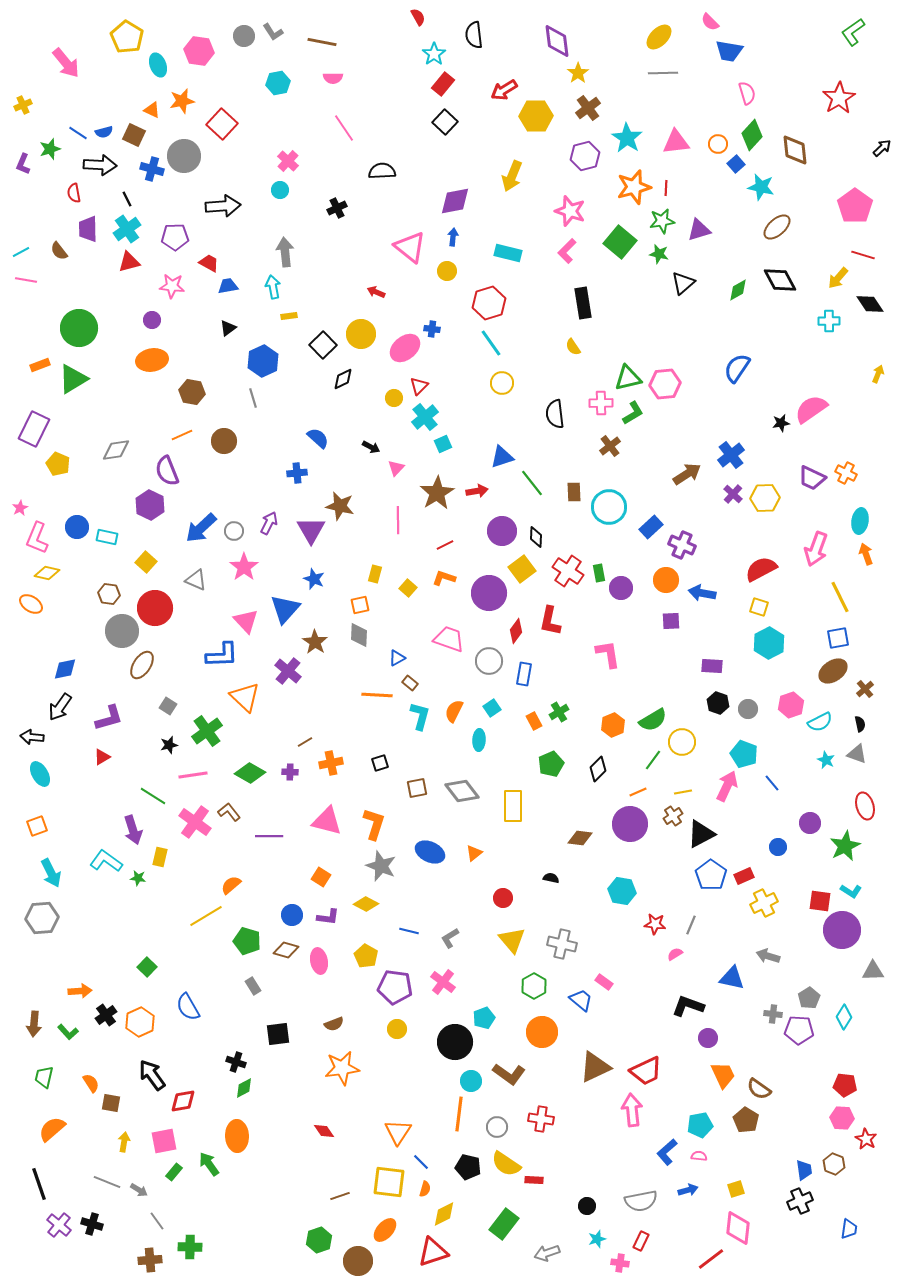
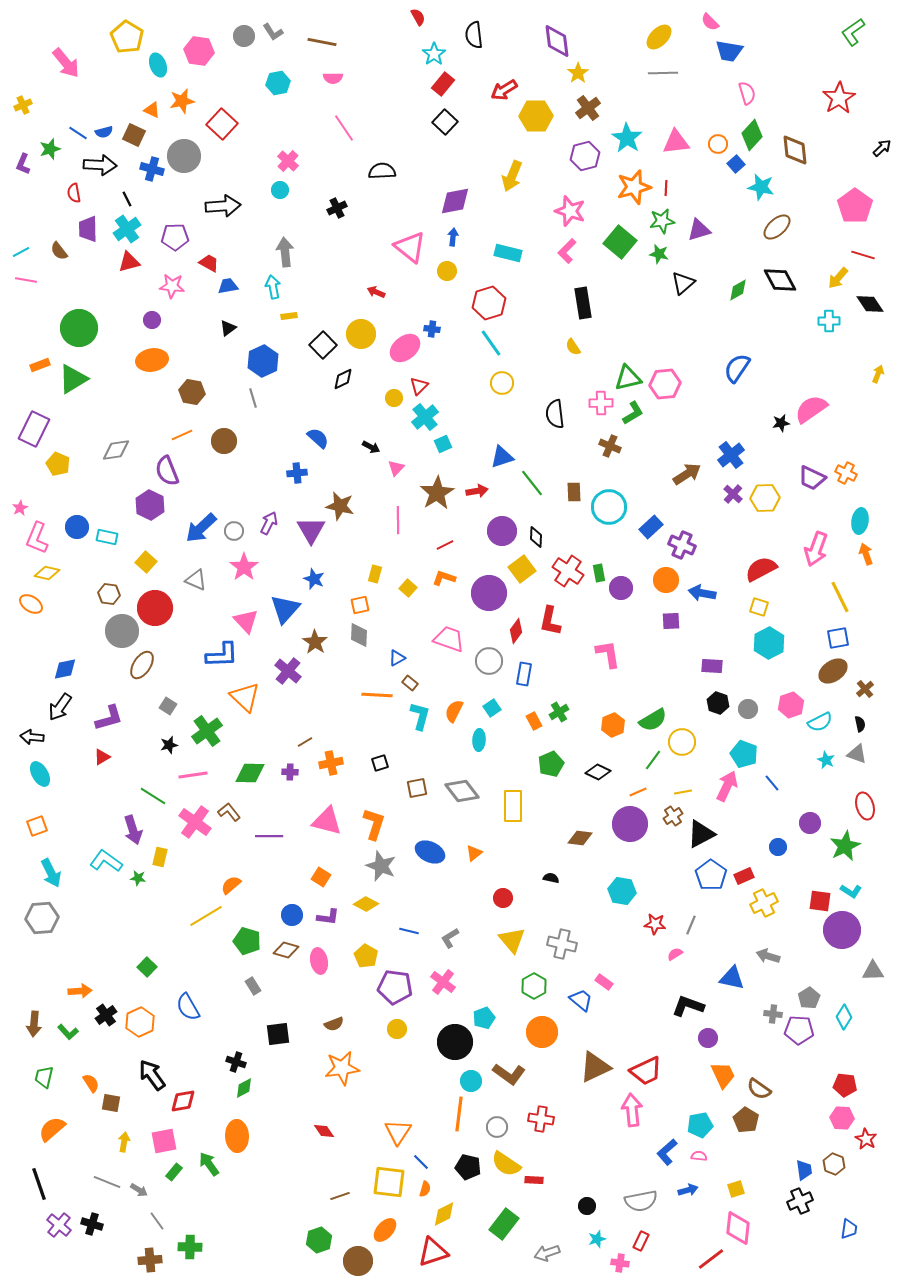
brown cross at (610, 446): rotated 30 degrees counterclockwise
black diamond at (598, 769): moved 3 px down; rotated 70 degrees clockwise
green diamond at (250, 773): rotated 28 degrees counterclockwise
